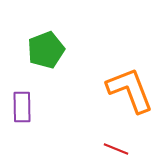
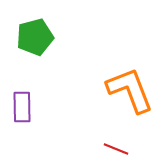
green pentagon: moved 11 px left, 13 px up; rotated 6 degrees clockwise
